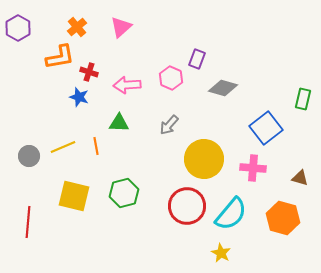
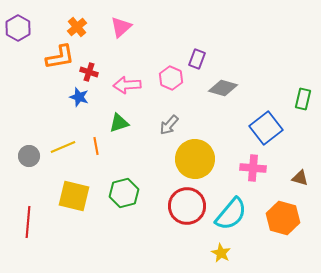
green triangle: rotated 20 degrees counterclockwise
yellow circle: moved 9 px left
